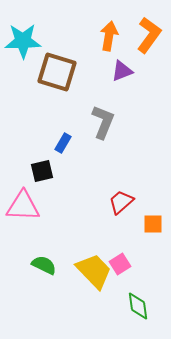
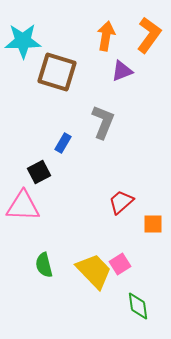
orange arrow: moved 3 px left
black square: moved 3 px left, 1 px down; rotated 15 degrees counterclockwise
green semicircle: rotated 130 degrees counterclockwise
